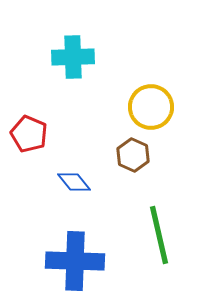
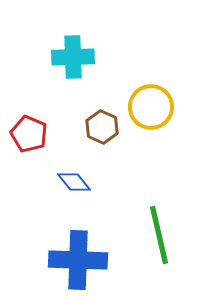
brown hexagon: moved 31 px left, 28 px up
blue cross: moved 3 px right, 1 px up
